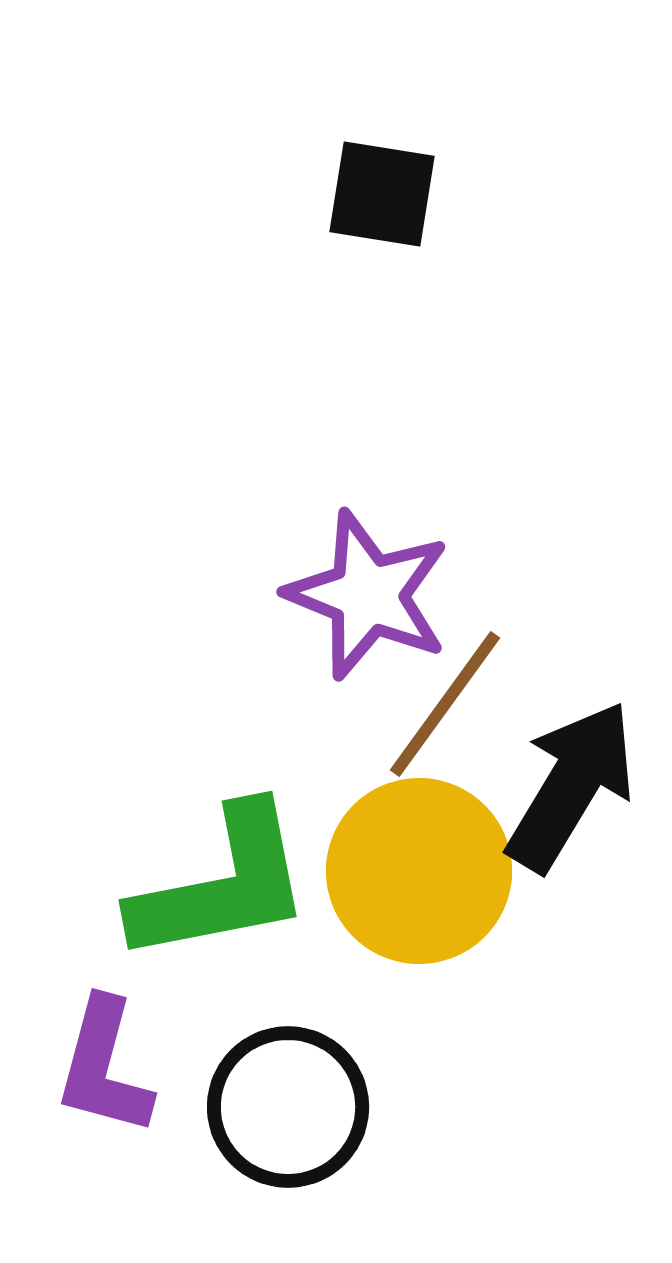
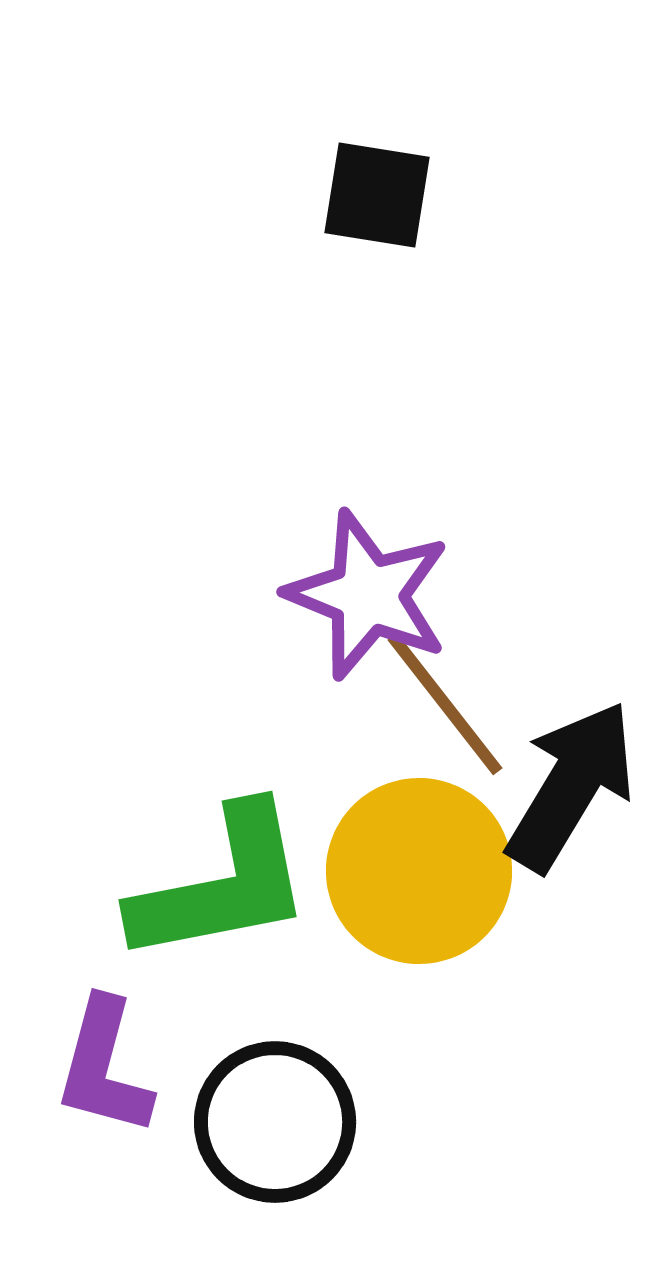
black square: moved 5 px left, 1 px down
brown line: rotated 74 degrees counterclockwise
black circle: moved 13 px left, 15 px down
